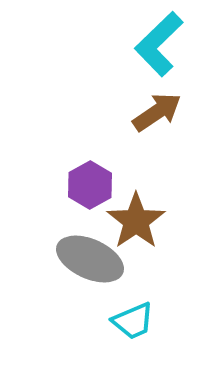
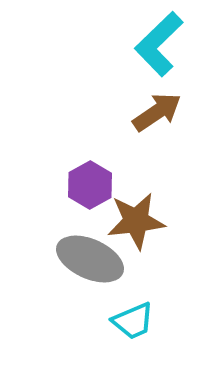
brown star: rotated 28 degrees clockwise
